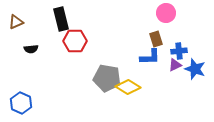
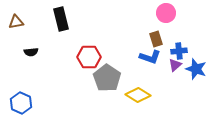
brown triangle: rotated 14 degrees clockwise
red hexagon: moved 14 px right, 16 px down
black semicircle: moved 3 px down
blue L-shape: rotated 20 degrees clockwise
purple triangle: rotated 16 degrees counterclockwise
blue star: moved 1 px right
gray pentagon: rotated 24 degrees clockwise
yellow diamond: moved 10 px right, 8 px down
